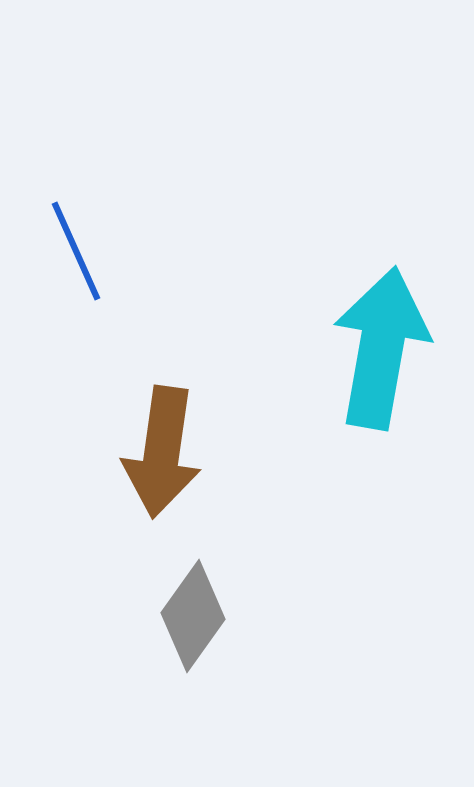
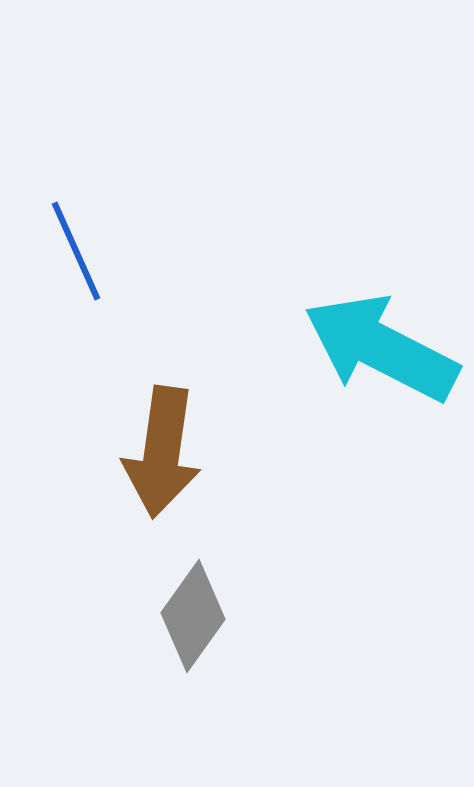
cyan arrow: rotated 73 degrees counterclockwise
